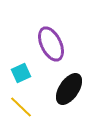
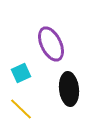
black ellipse: rotated 40 degrees counterclockwise
yellow line: moved 2 px down
